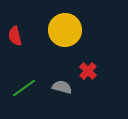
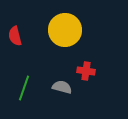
red cross: moved 2 px left; rotated 36 degrees counterclockwise
green line: rotated 35 degrees counterclockwise
